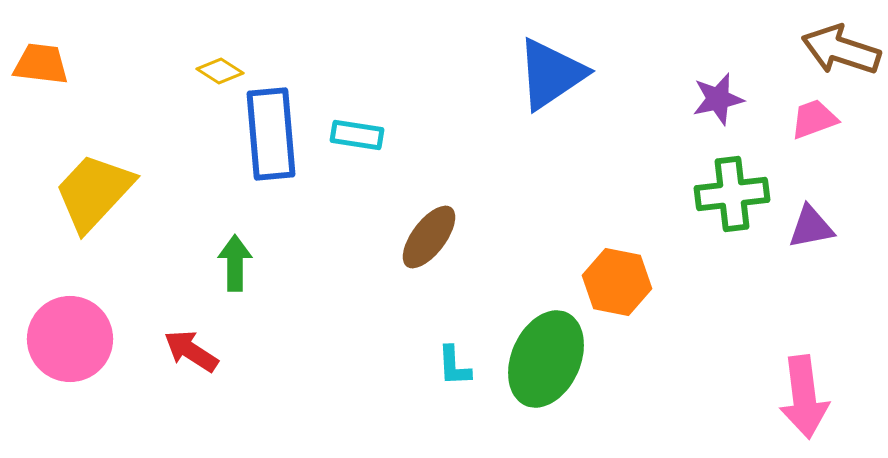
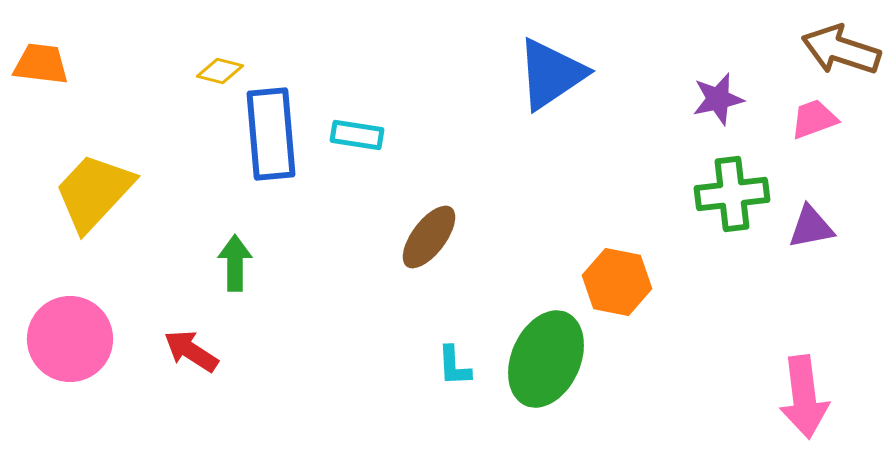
yellow diamond: rotated 18 degrees counterclockwise
